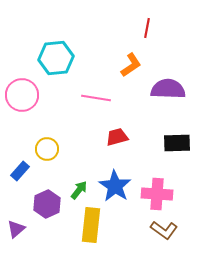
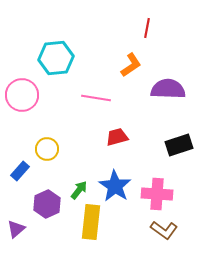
black rectangle: moved 2 px right, 2 px down; rotated 16 degrees counterclockwise
yellow rectangle: moved 3 px up
